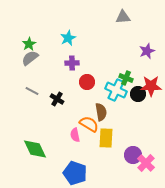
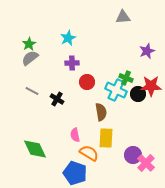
orange semicircle: moved 29 px down
